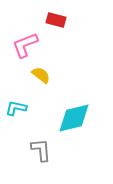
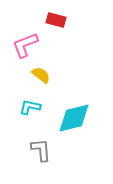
cyan L-shape: moved 14 px right, 1 px up
